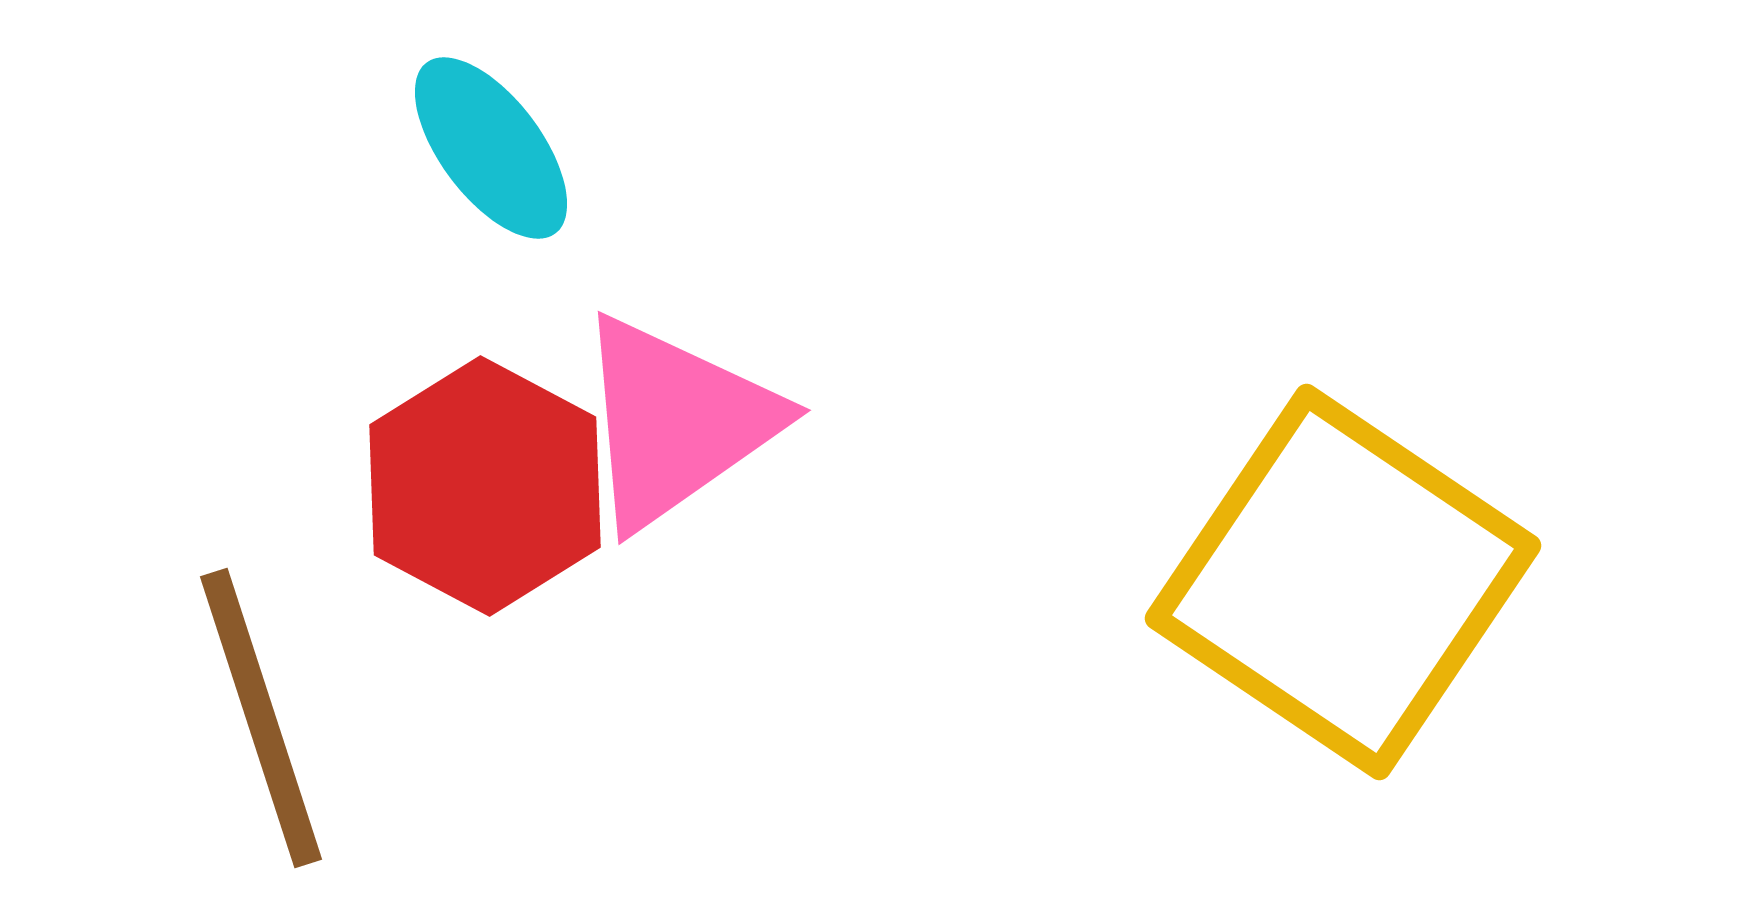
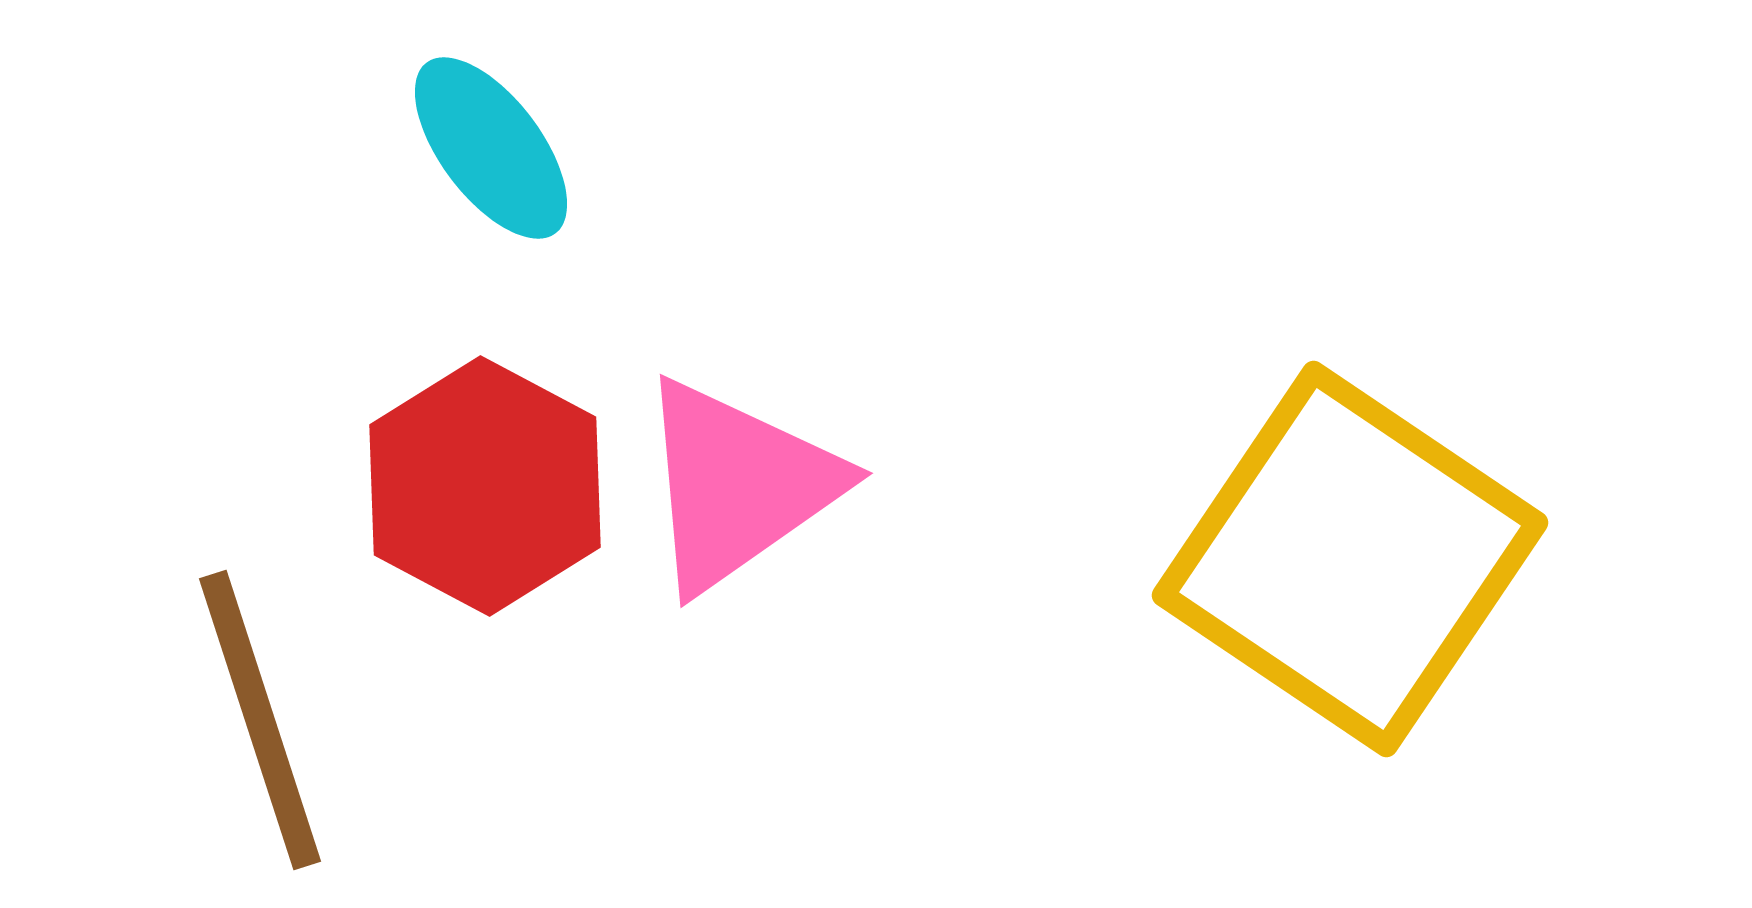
pink triangle: moved 62 px right, 63 px down
yellow square: moved 7 px right, 23 px up
brown line: moved 1 px left, 2 px down
